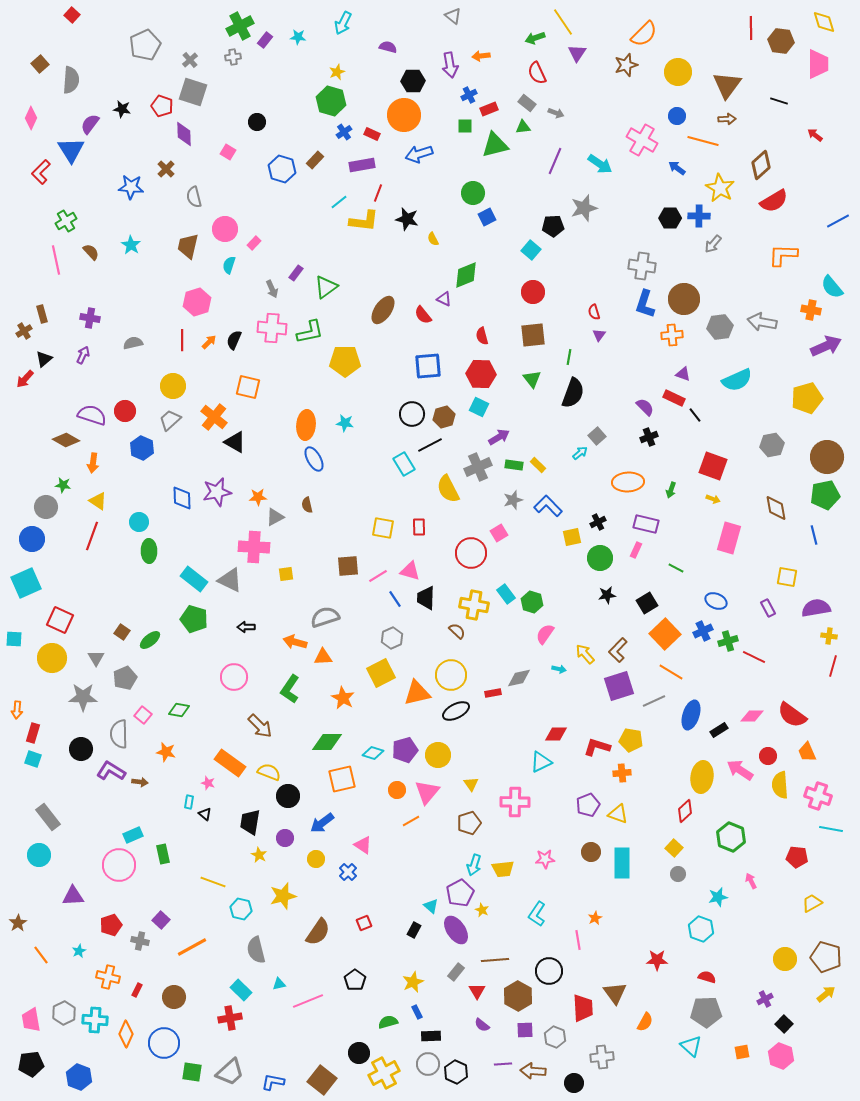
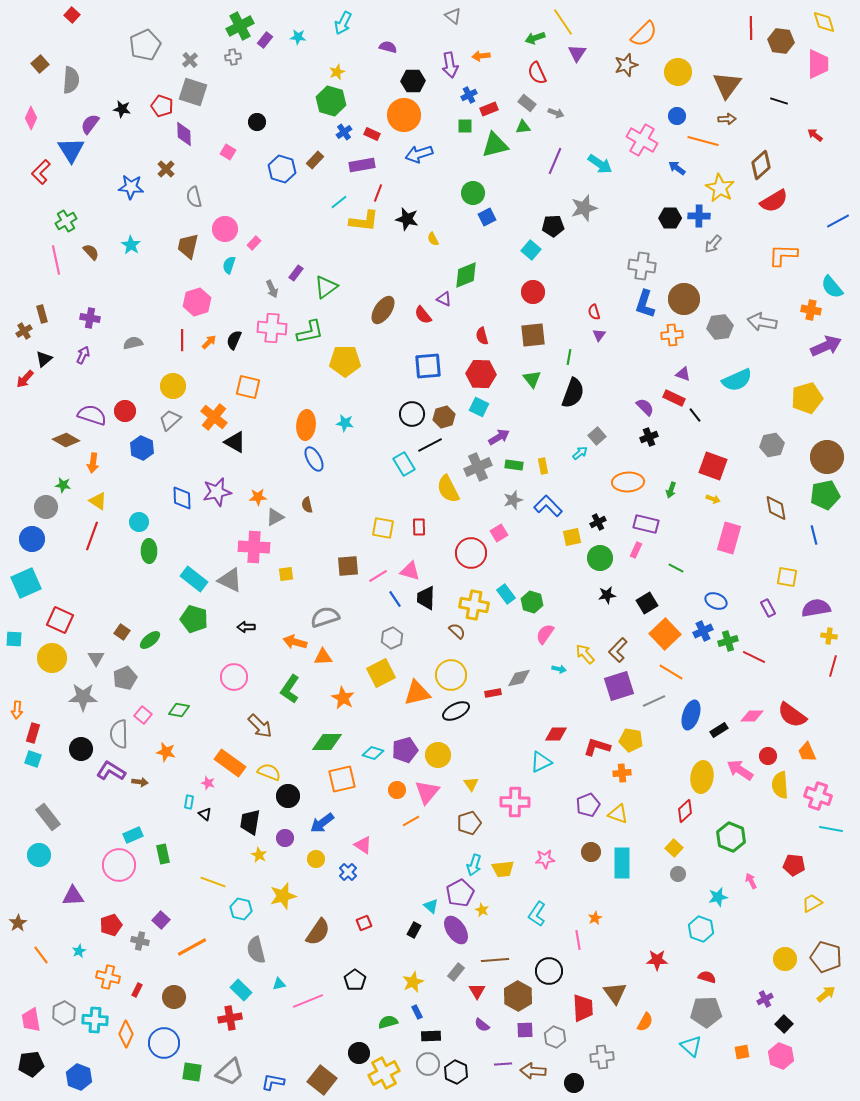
yellow rectangle at (538, 465): moved 5 px right, 1 px down; rotated 35 degrees clockwise
red pentagon at (797, 857): moved 3 px left, 8 px down
